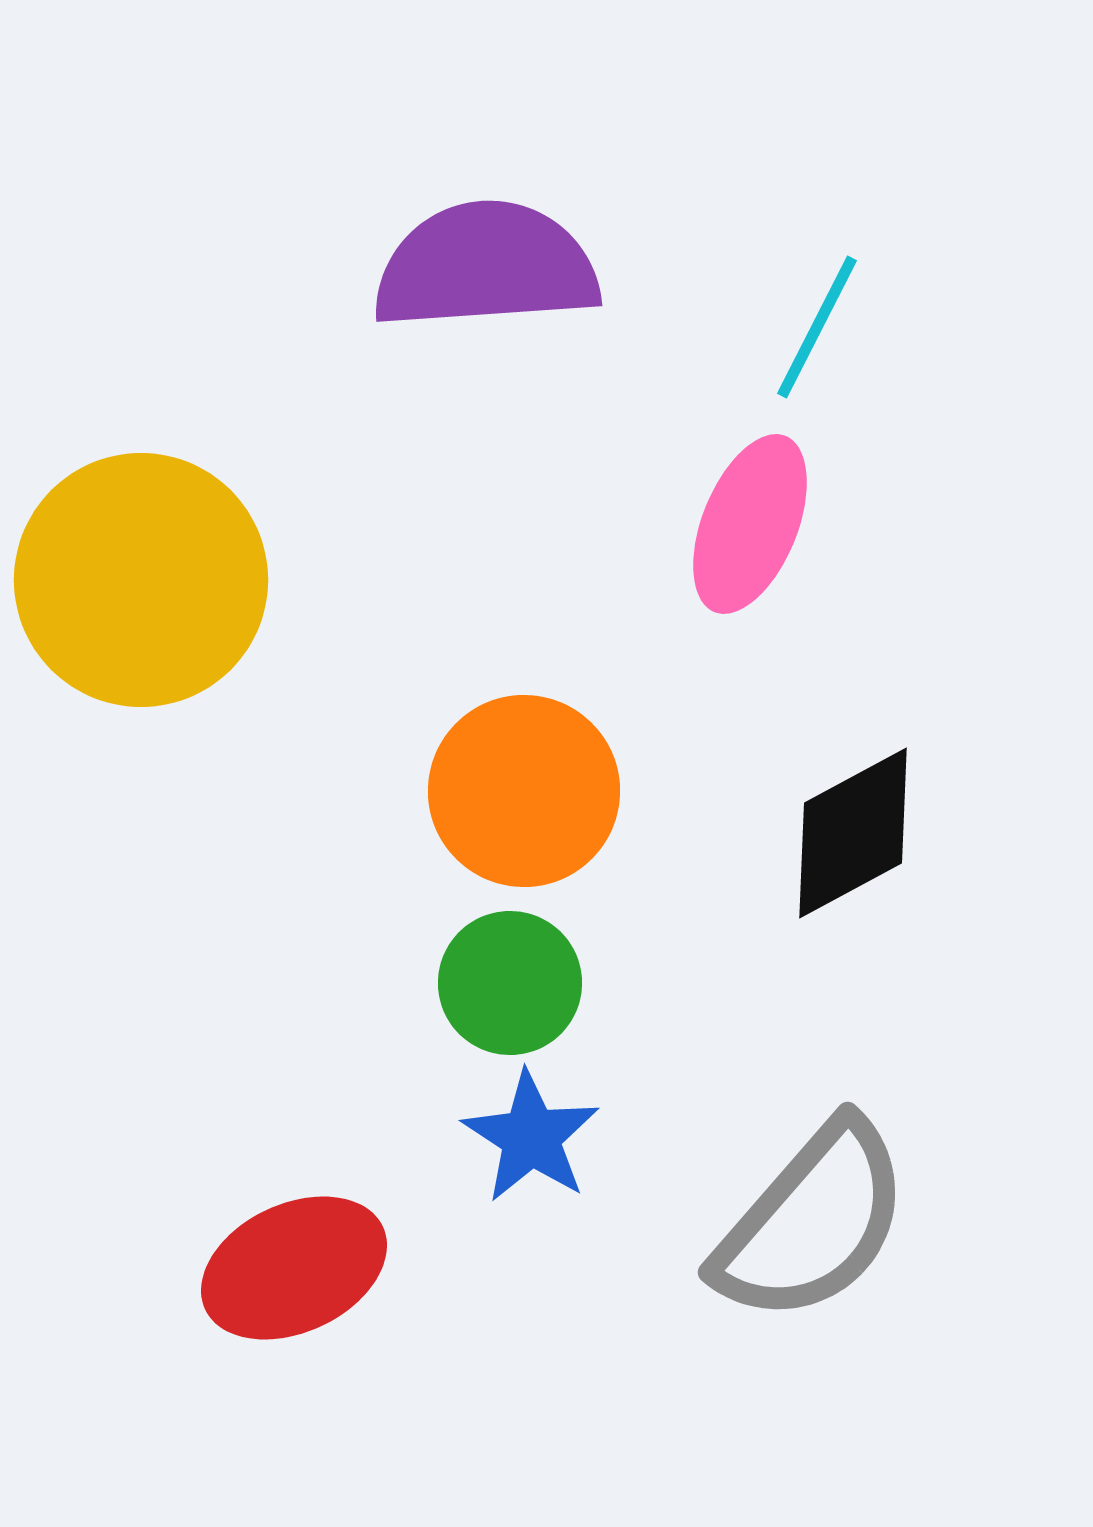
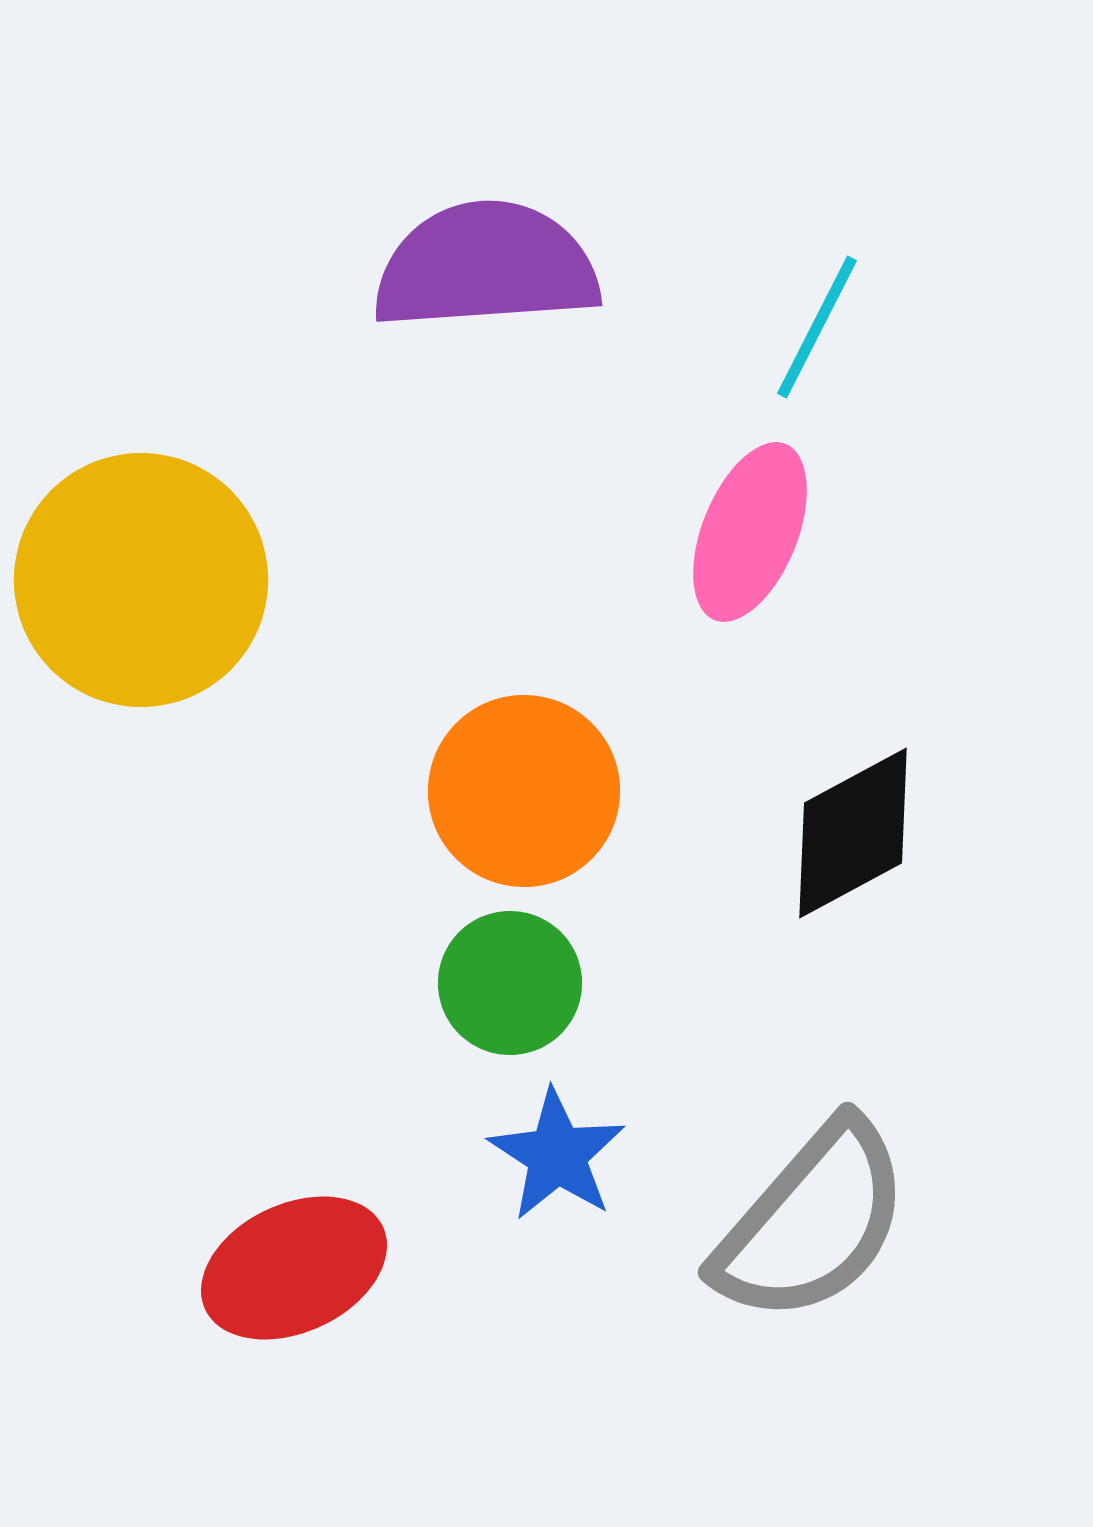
pink ellipse: moved 8 px down
blue star: moved 26 px right, 18 px down
